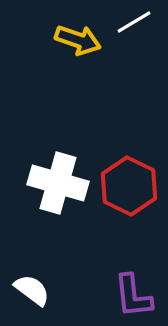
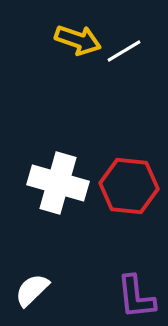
white line: moved 10 px left, 29 px down
red hexagon: rotated 20 degrees counterclockwise
white semicircle: rotated 81 degrees counterclockwise
purple L-shape: moved 3 px right, 1 px down
